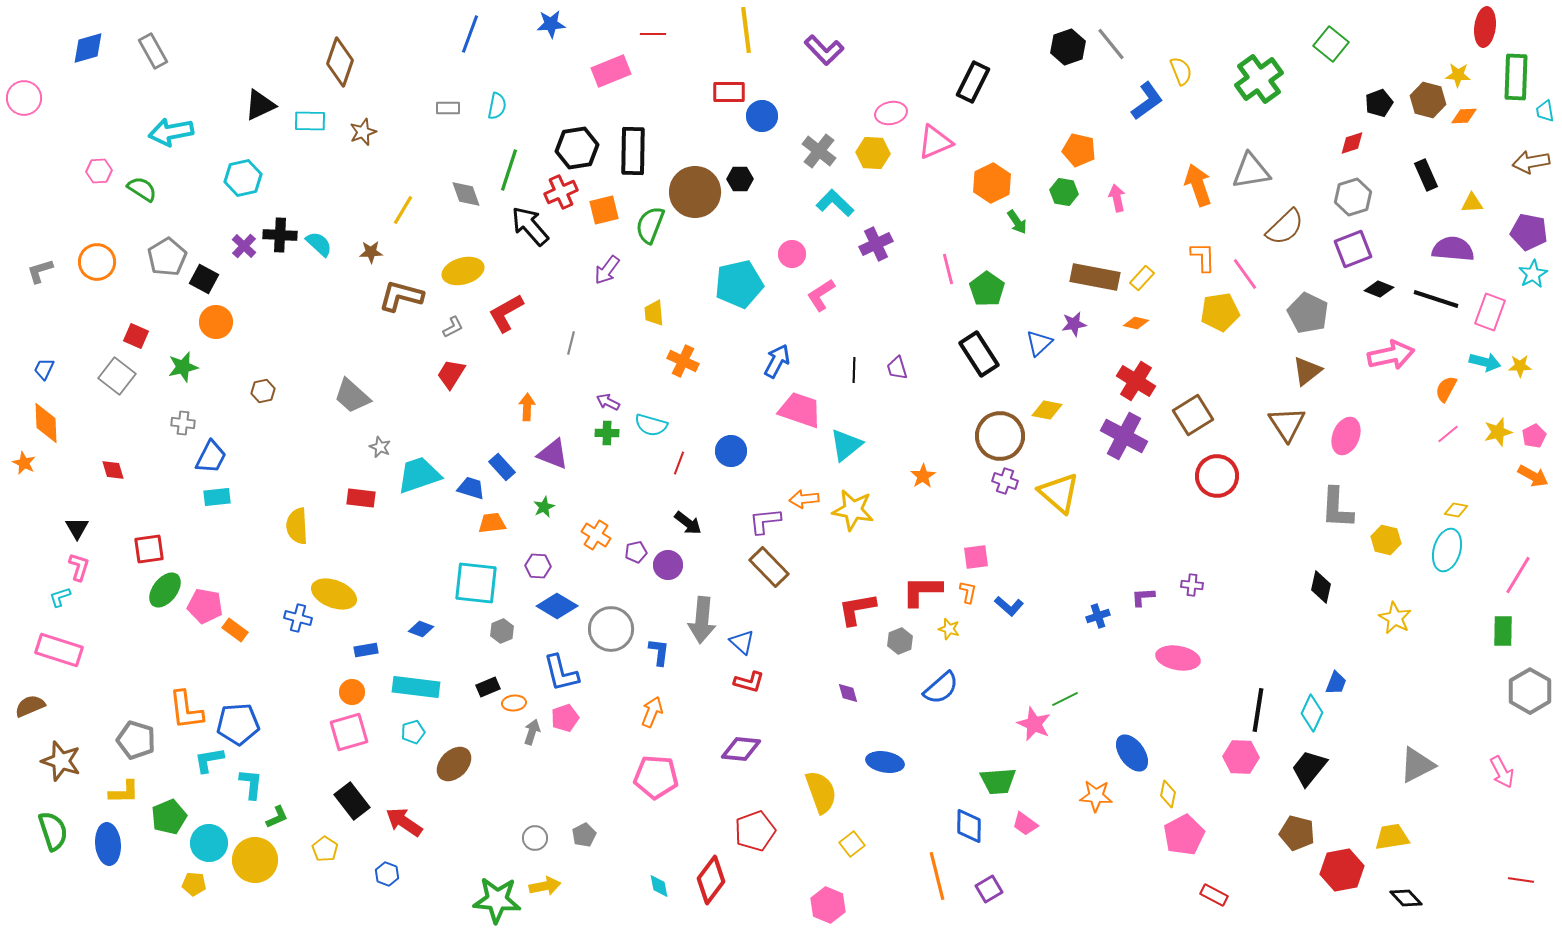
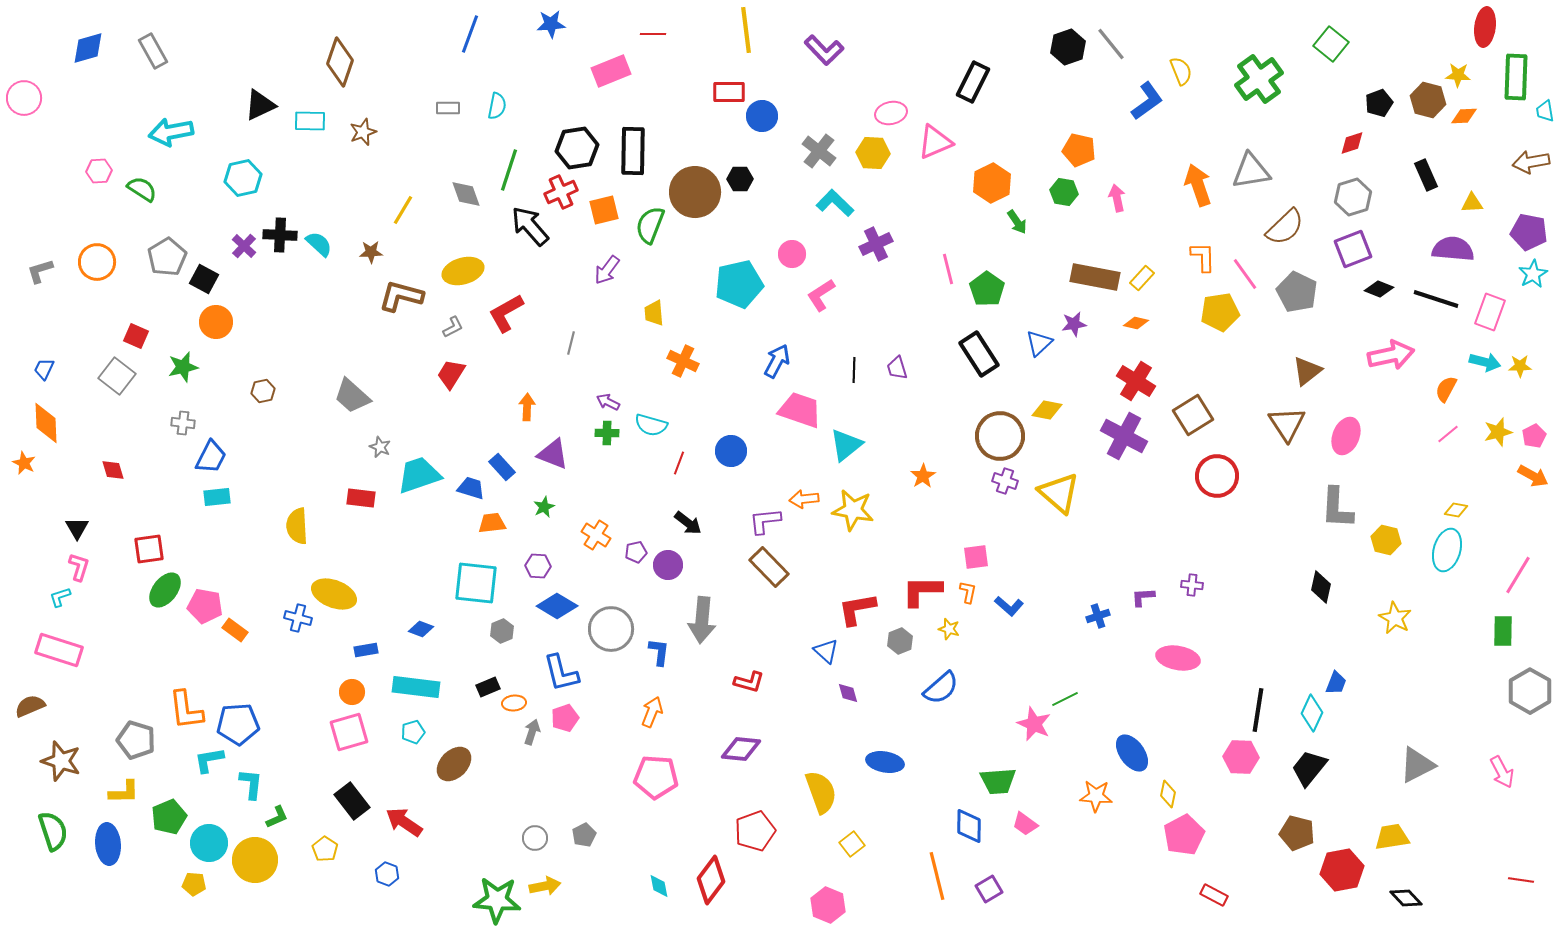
gray pentagon at (1308, 313): moved 11 px left, 21 px up
blue triangle at (742, 642): moved 84 px right, 9 px down
